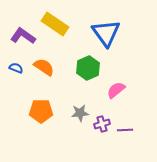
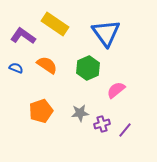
orange semicircle: moved 3 px right, 2 px up
orange pentagon: rotated 20 degrees counterclockwise
purple line: rotated 49 degrees counterclockwise
